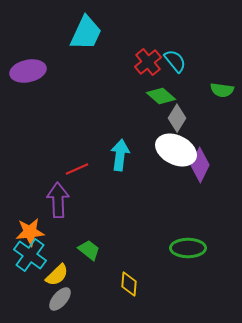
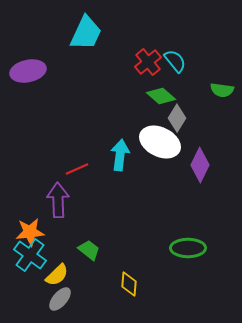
white ellipse: moved 16 px left, 8 px up
